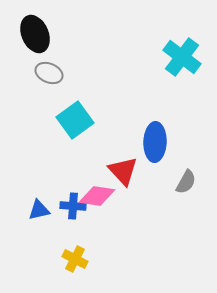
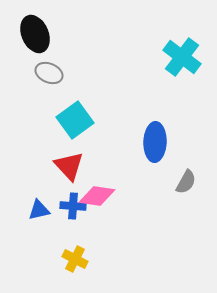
red triangle: moved 54 px left, 5 px up
